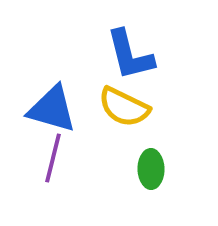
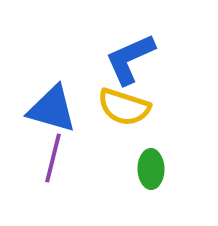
blue L-shape: moved 4 px down; rotated 80 degrees clockwise
yellow semicircle: rotated 8 degrees counterclockwise
